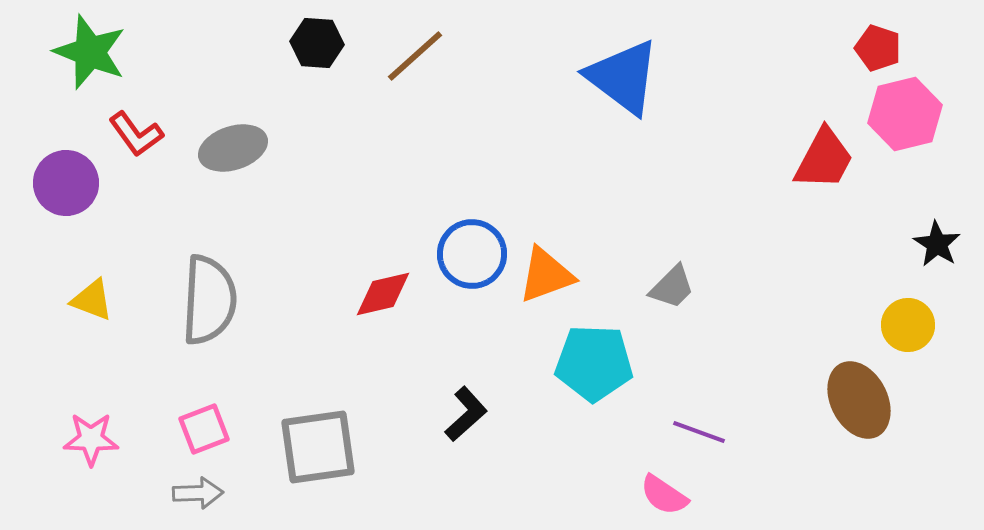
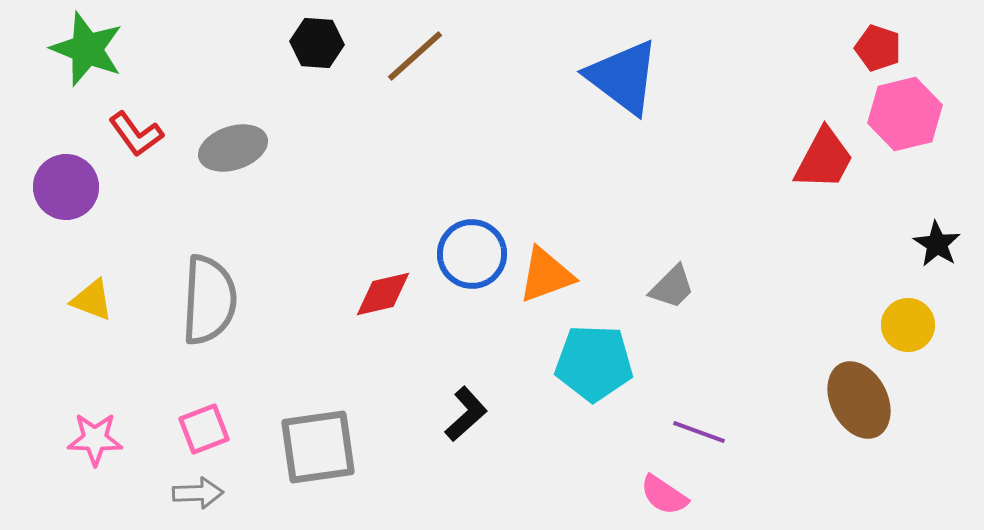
green star: moved 3 px left, 3 px up
purple circle: moved 4 px down
pink star: moved 4 px right
